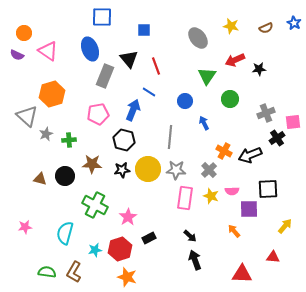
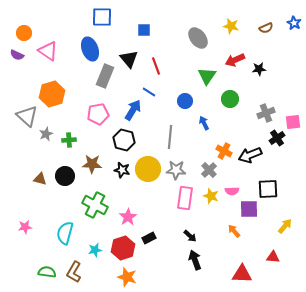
blue arrow at (133, 110): rotated 10 degrees clockwise
black star at (122, 170): rotated 21 degrees clockwise
red hexagon at (120, 249): moved 3 px right, 1 px up
